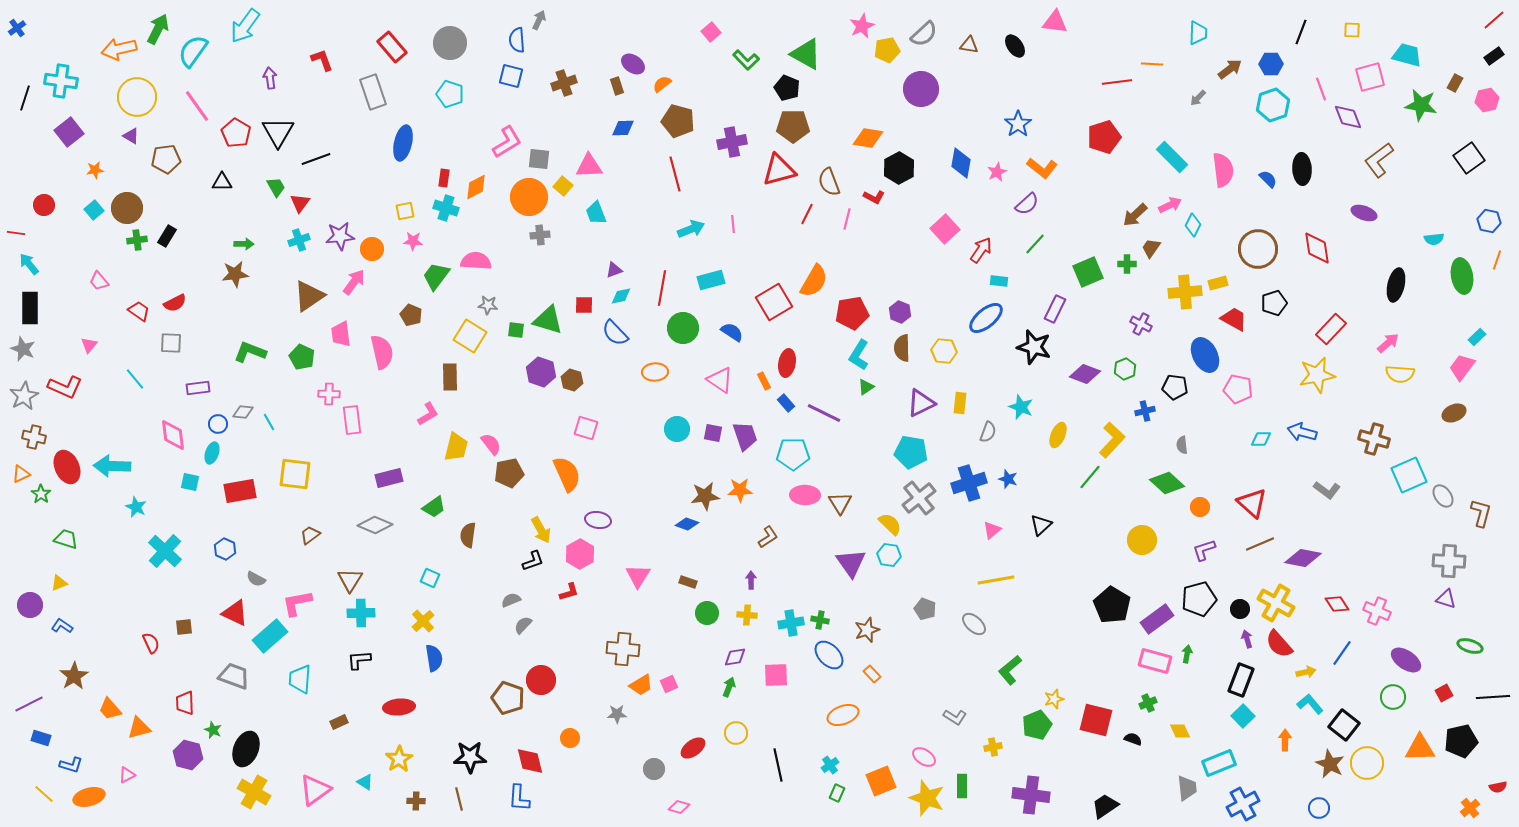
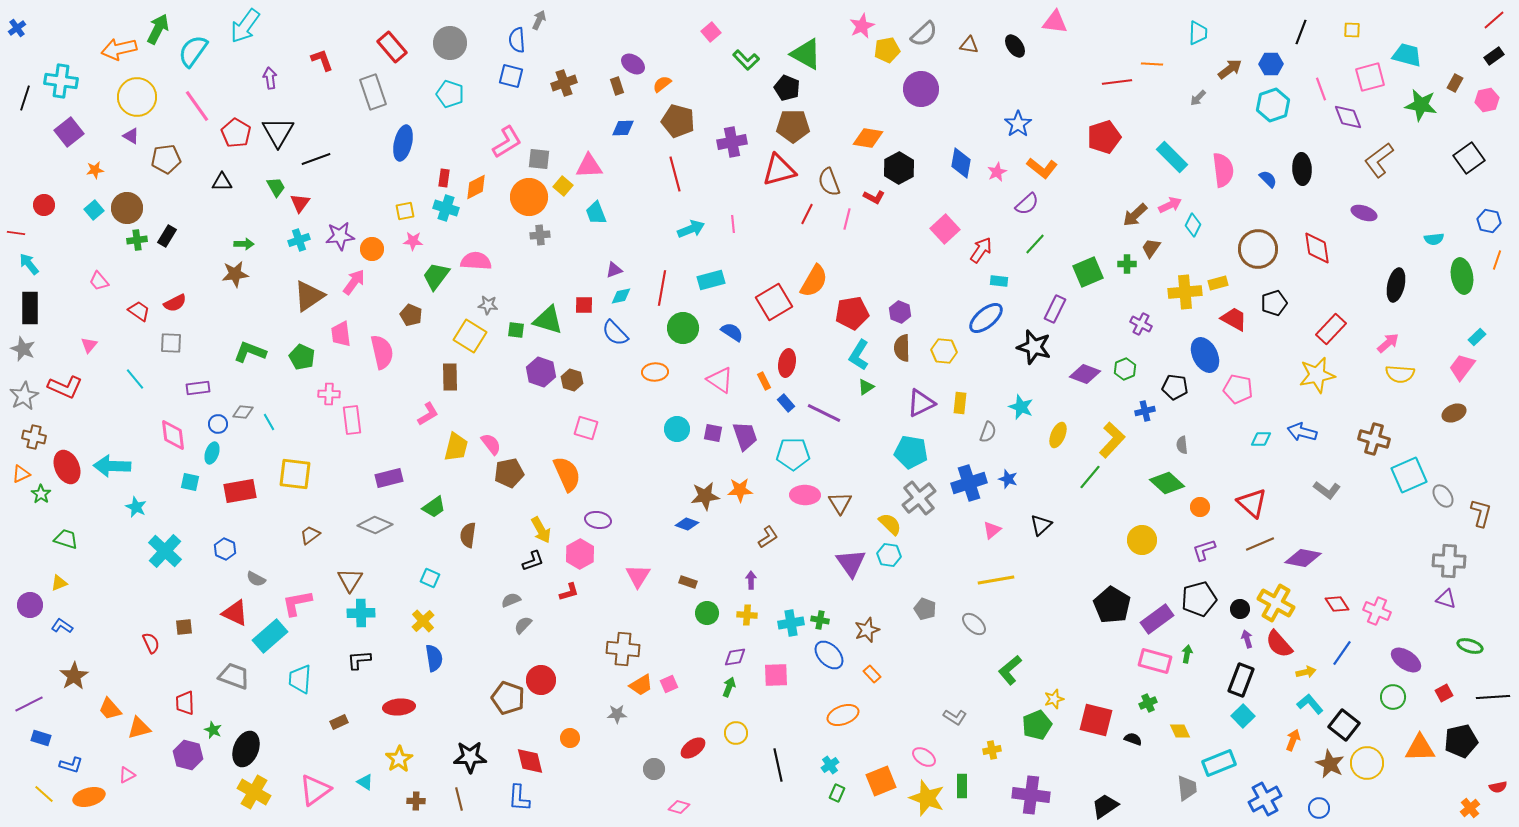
orange arrow at (1285, 740): moved 8 px right; rotated 20 degrees clockwise
yellow cross at (993, 747): moved 1 px left, 3 px down
blue cross at (1243, 804): moved 22 px right, 5 px up
